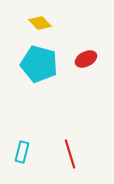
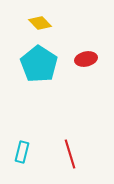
red ellipse: rotated 15 degrees clockwise
cyan pentagon: rotated 18 degrees clockwise
